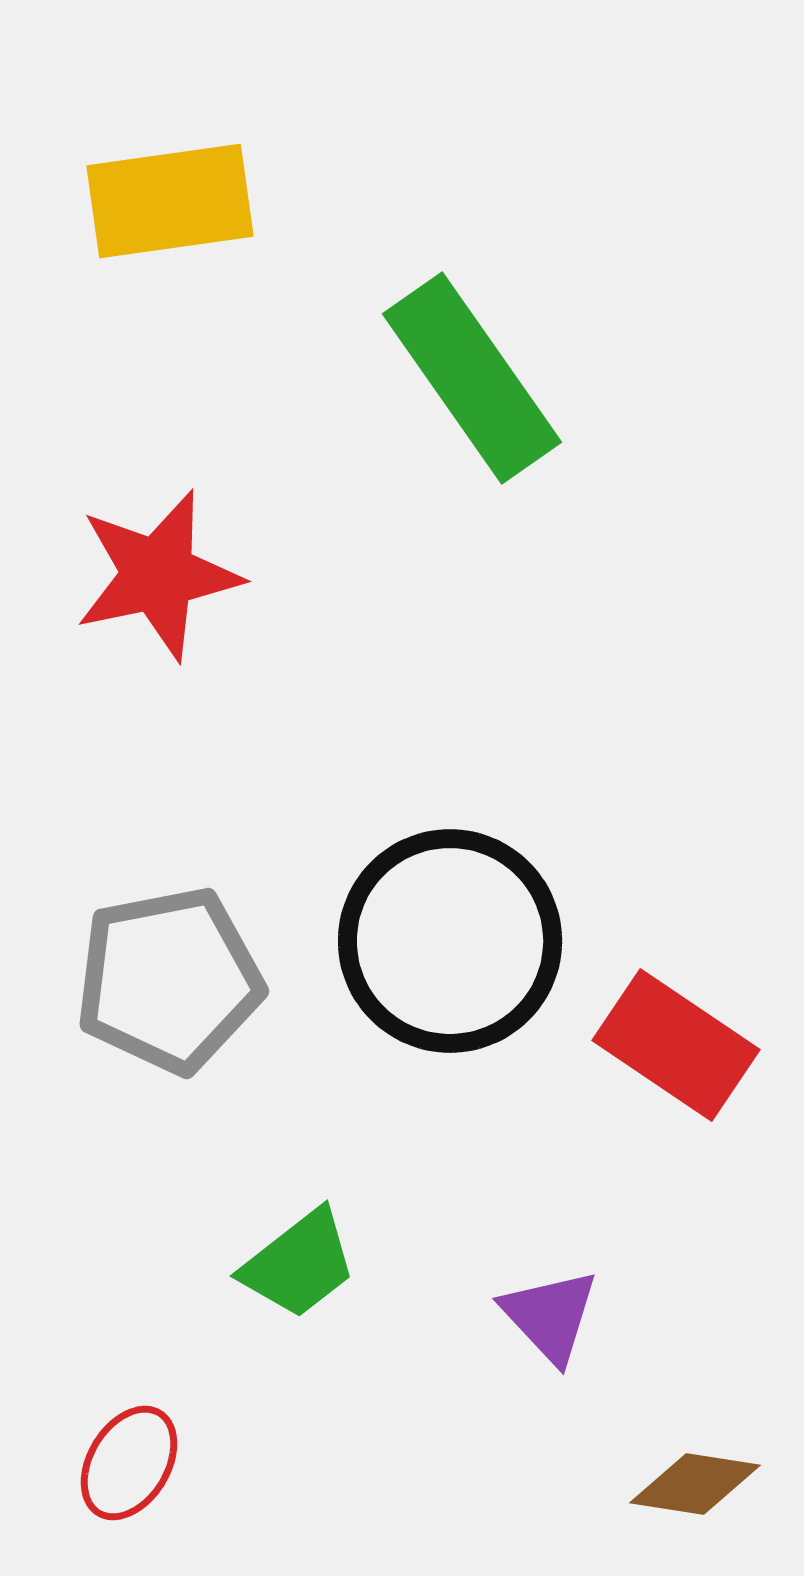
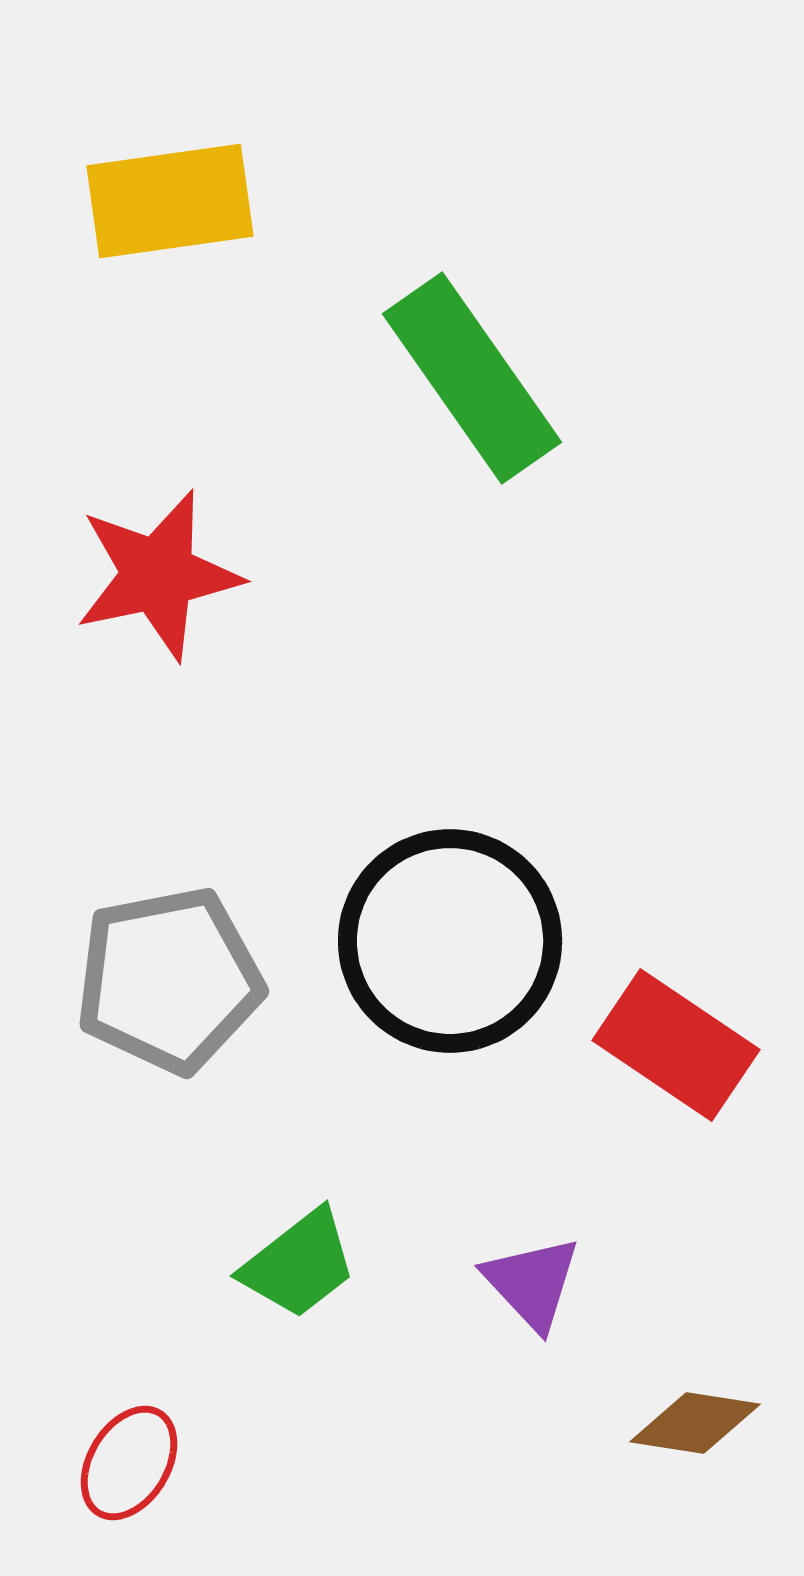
purple triangle: moved 18 px left, 33 px up
brown diamond: moved 61 px up
